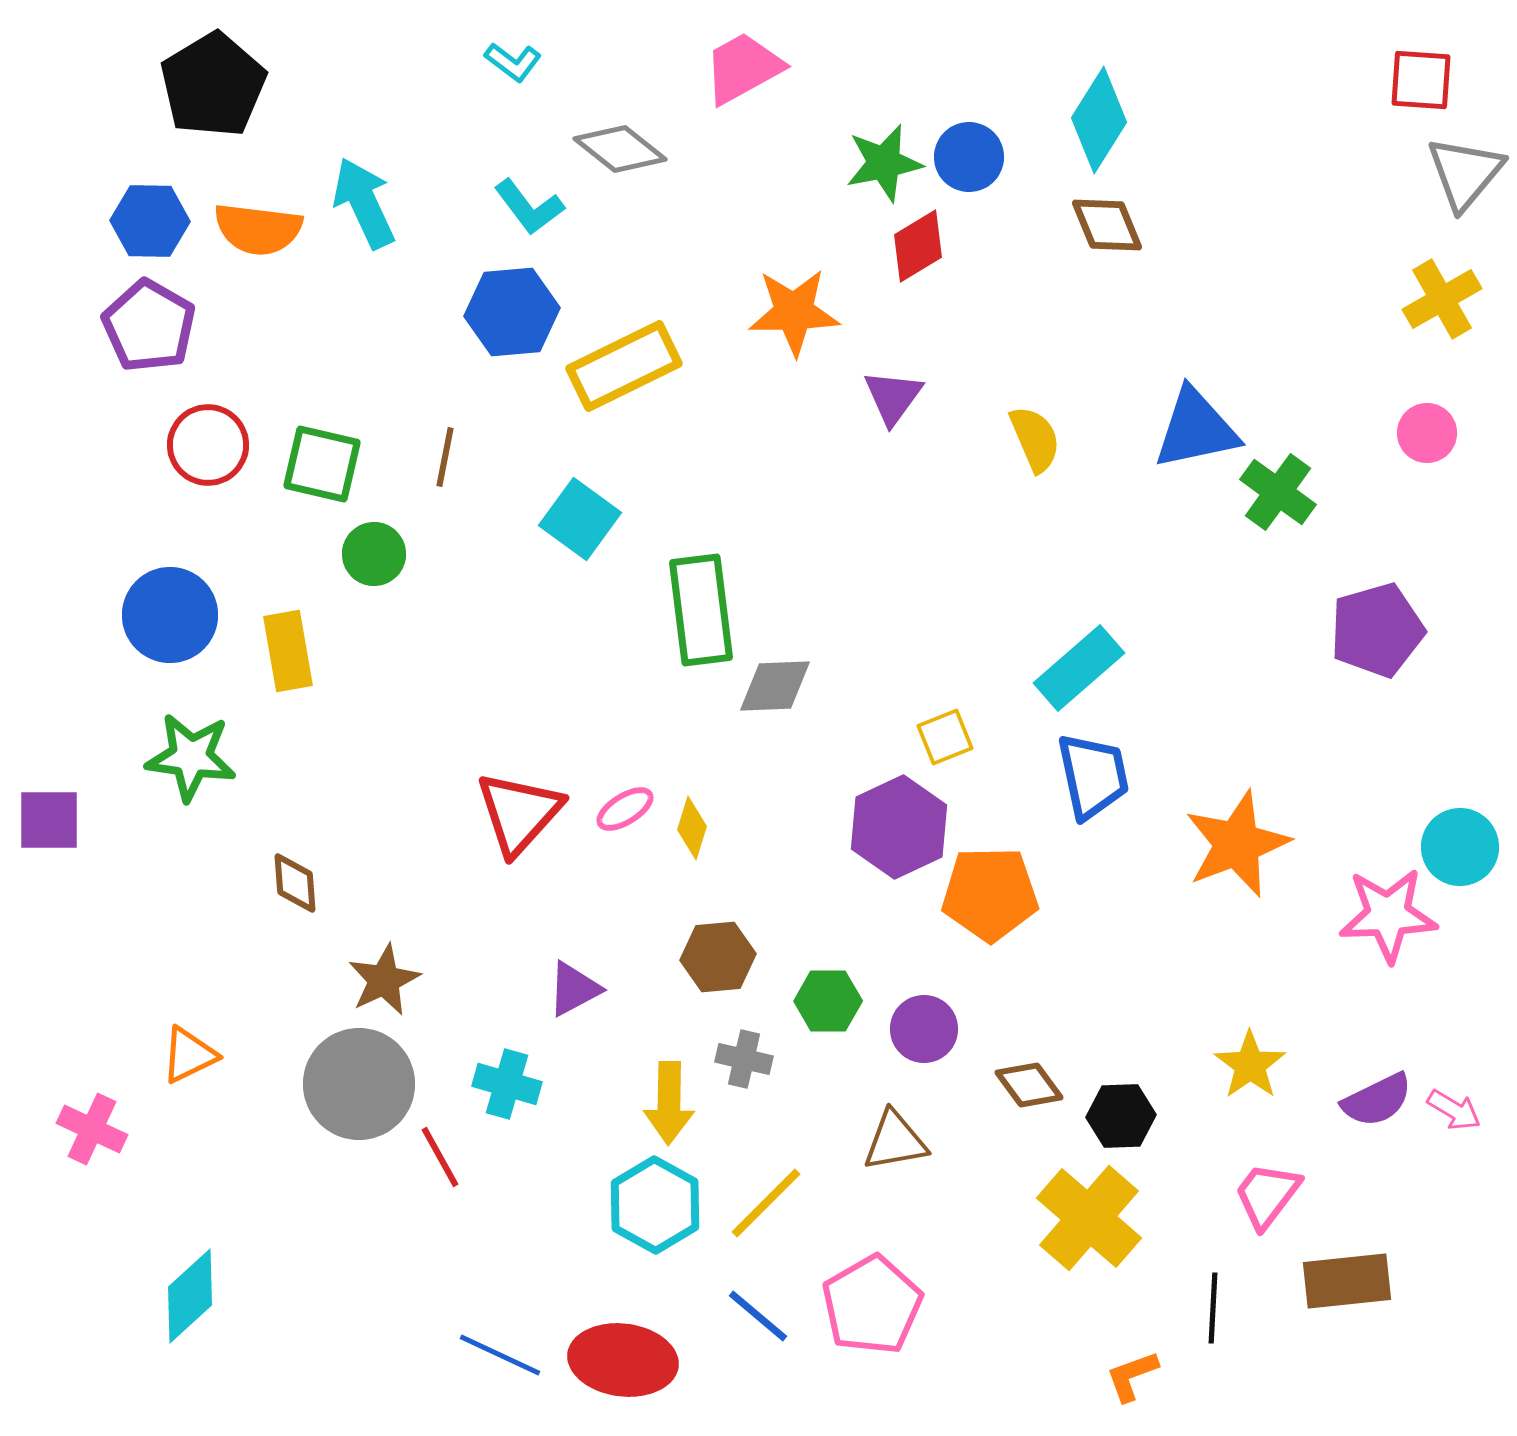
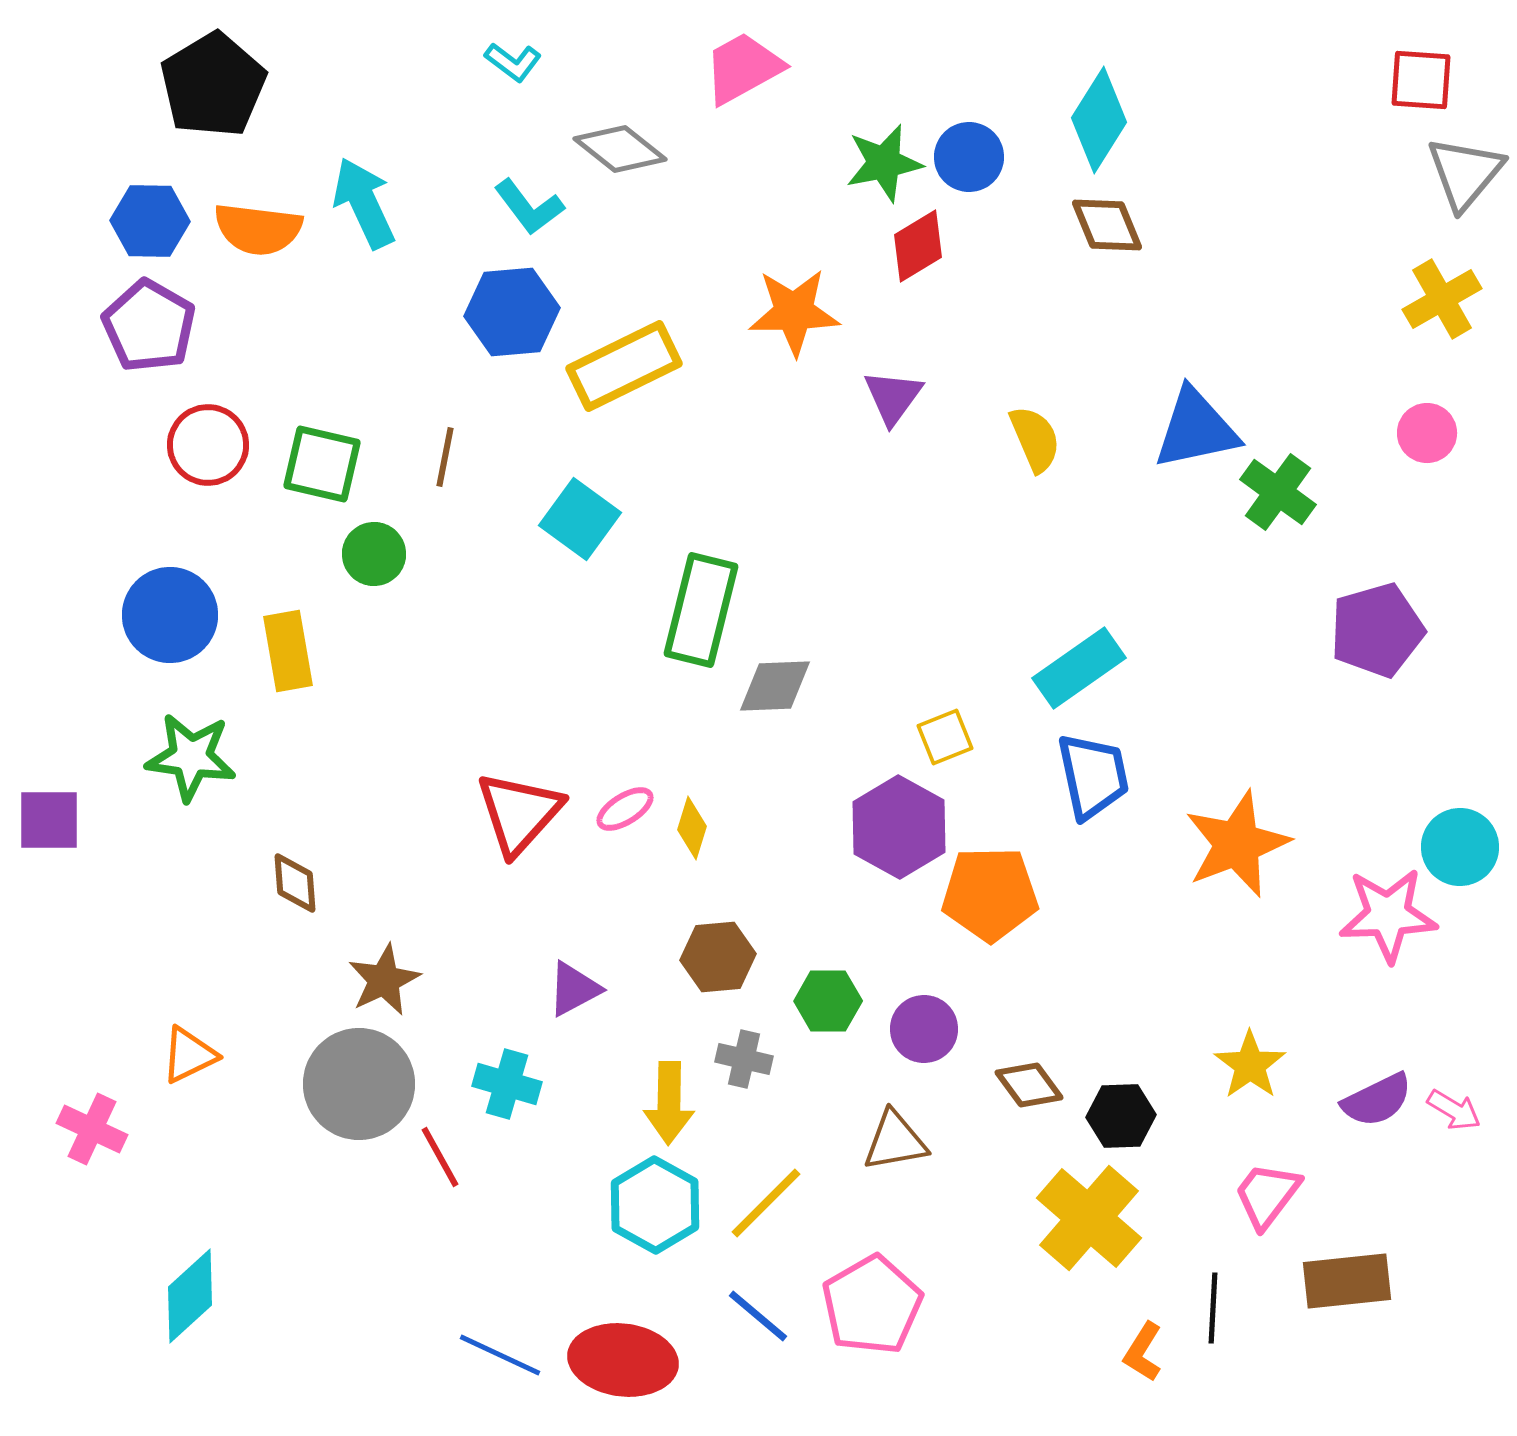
green rectangle at (701, 610): rotated 21 degrees clockwise
cyan rectangle at (1079, 668): rotated 6 degrees clockwise
purple hexagon at (899, 827): rotated 6 degrees counterclockwise
orange L-shape at (1132, 1376): moved 11 px right, 24 px up; rotated 38 degrees counterclockwise
